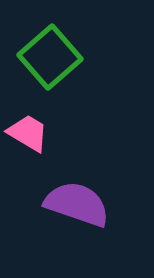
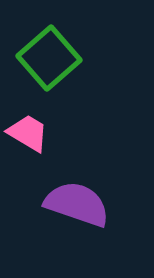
green square: moved 1 px left, 1 px down
